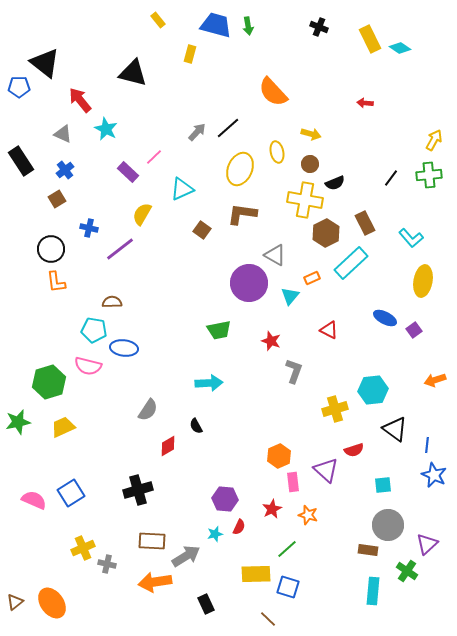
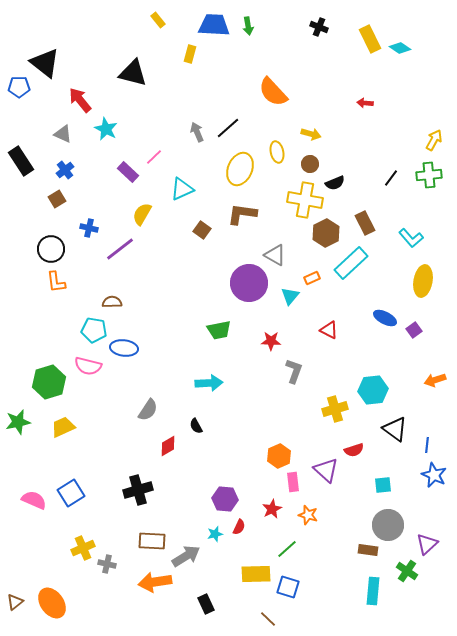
blue trapezoid at (216, 25): moved 2 px left; rotated 12 degrees counterclockwise
gray arrow at (197, 132): rotated 66 degrees counterclockwise
red star at (271, 341): rotated 18 degrees counterclockwise
